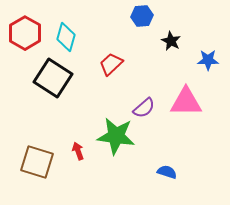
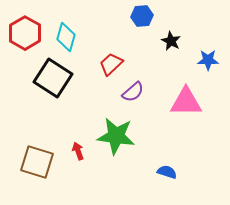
purple semicircle: moved 11 px left, 16 px up
